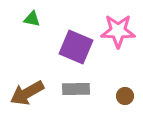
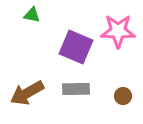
green triangle: moved 4 px up
brown circle: moved 2 px left
